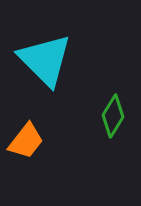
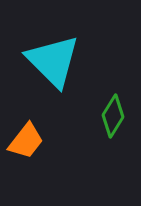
cyan triangle: moved 8 px right, 1 px down
